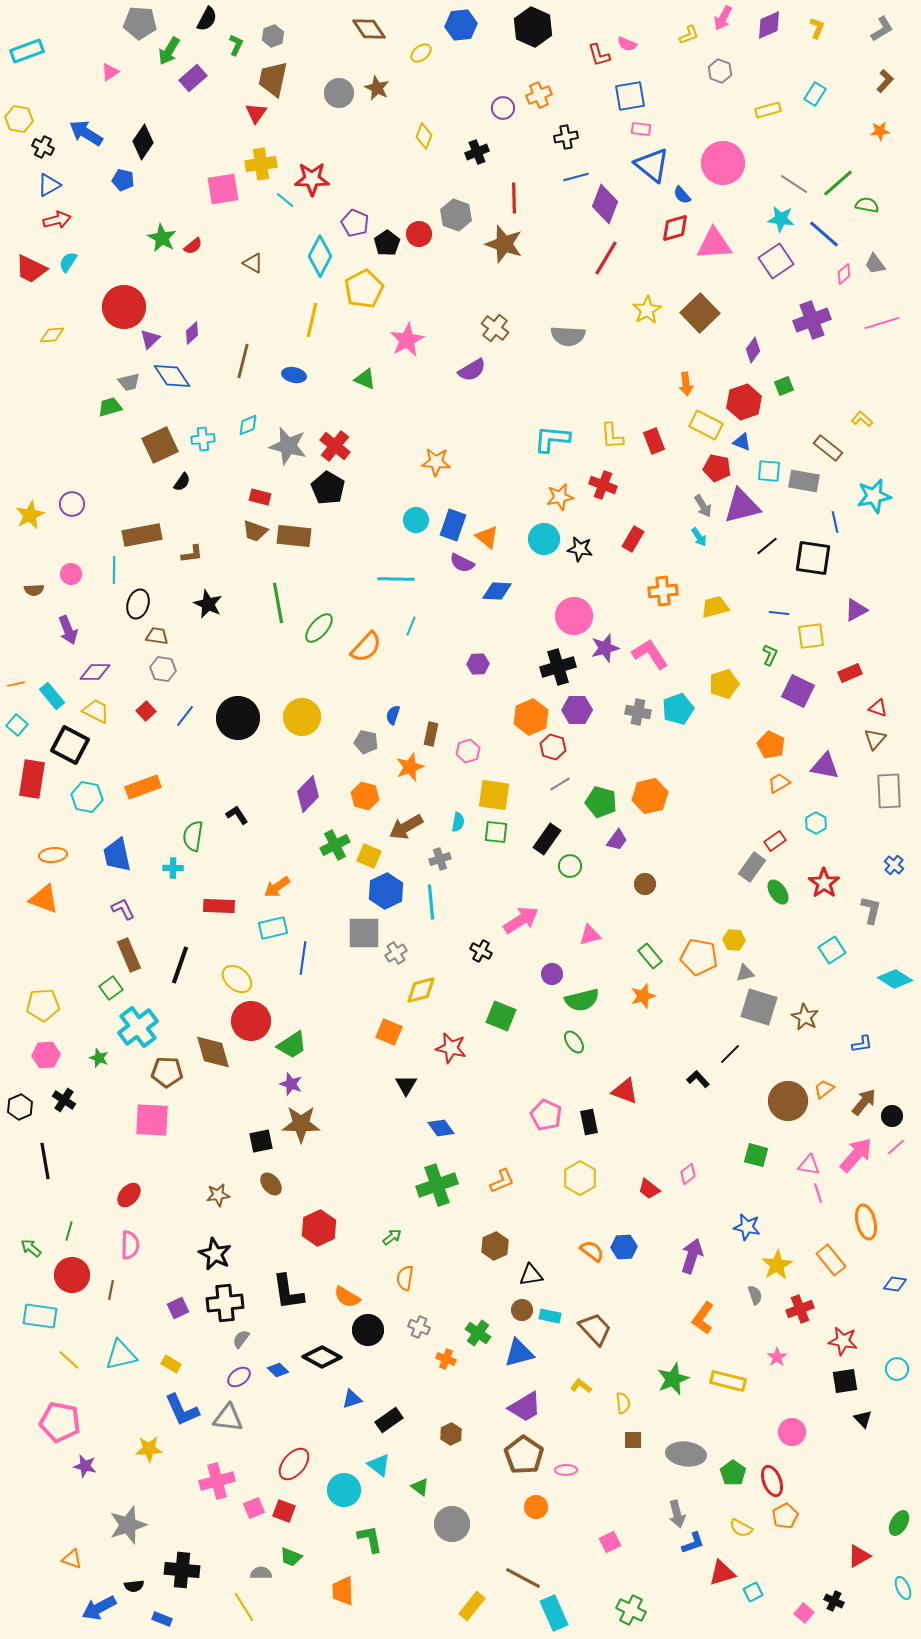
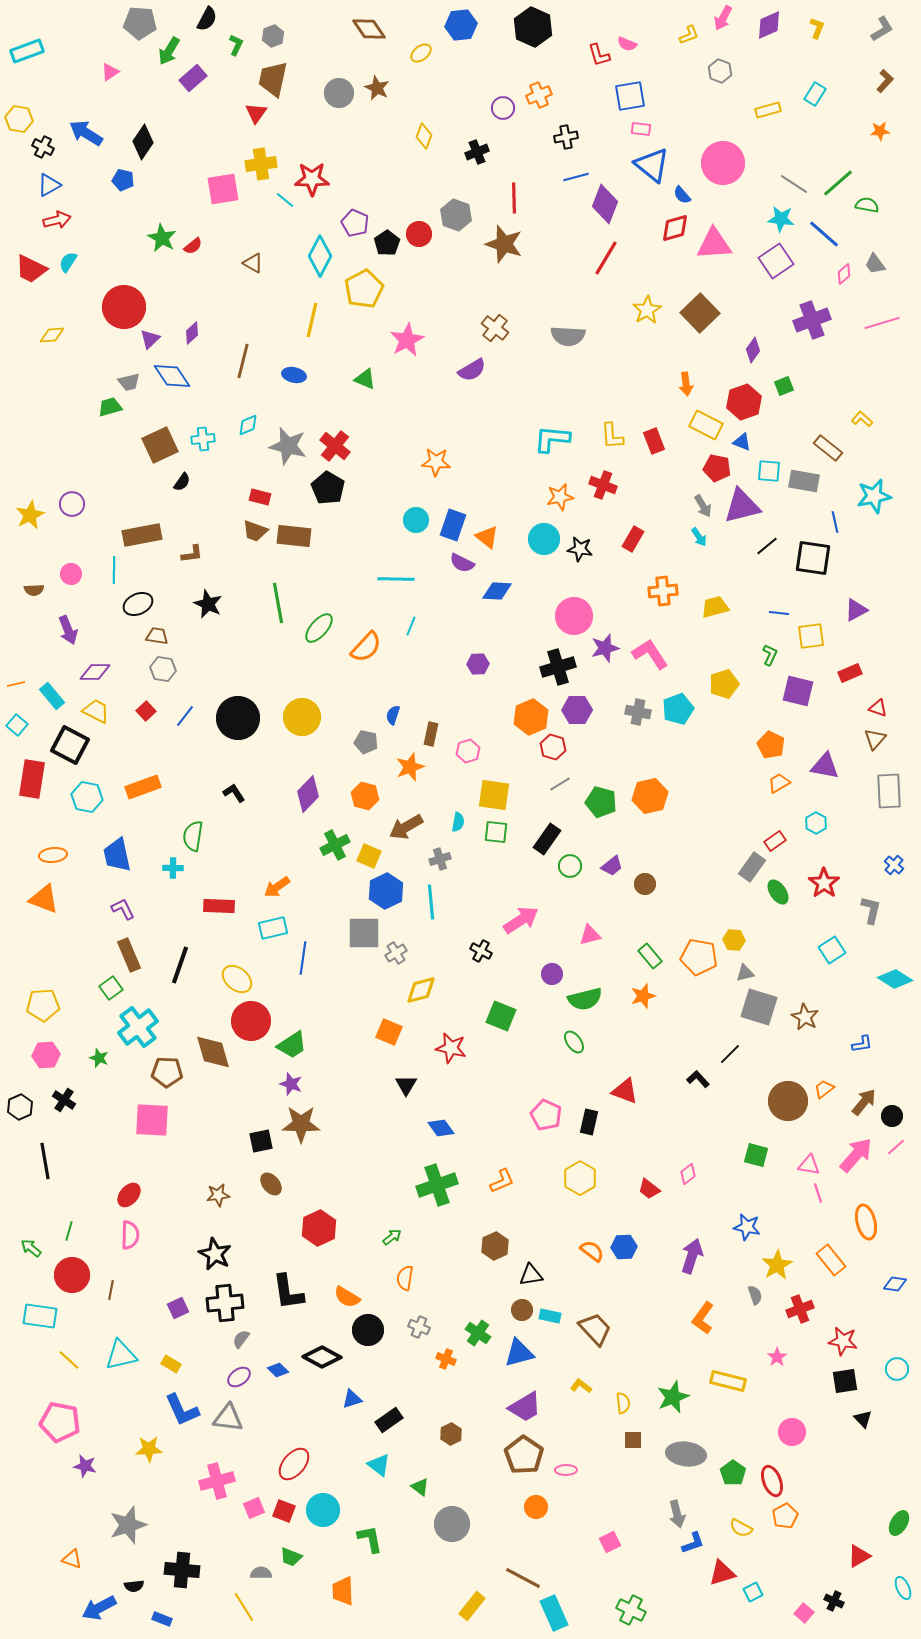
black ellipse at (138, 604): rotated 48 degrees clockwise
purple square at (798, 691): rotated 12 degrees counterclockwise
black L-shape at (237, 815): moved 3 px left, 22 px up
purple trapezoid at (617, 840): moved 5 px left, 26 px down; rotated 15 degrees clockwise
green semicircle at (582, 1000): moved 3 px right, 1 px up
black rectangle at (589, 1122): rotated 25 degrees clockwise
pink semicircle at (130, 1245): moved 10 px up
green star at (673, 1379): moved 18 px down
cyan circle at (344, 1490): moved 21 px left, 20 px down
